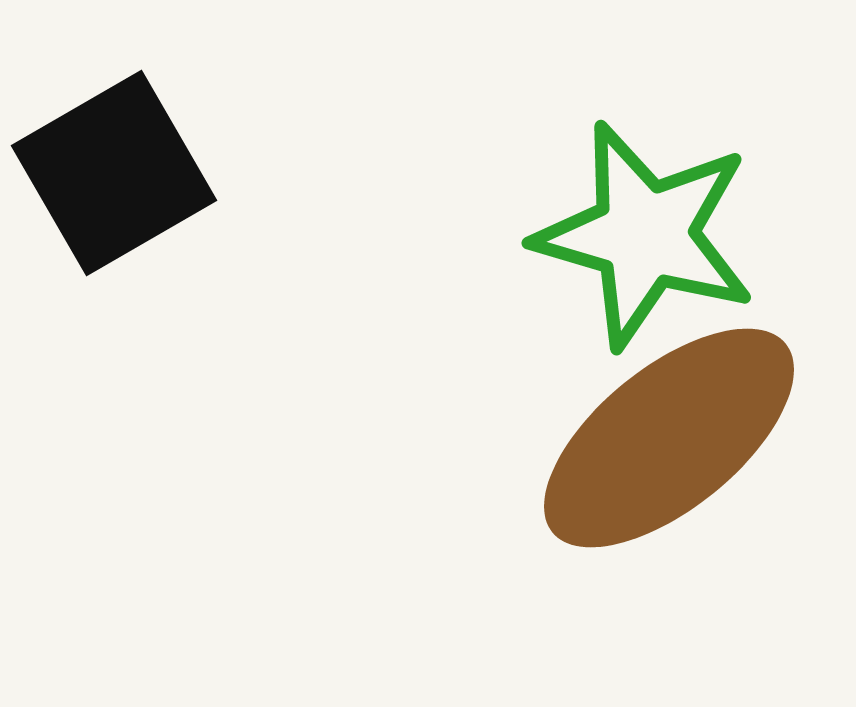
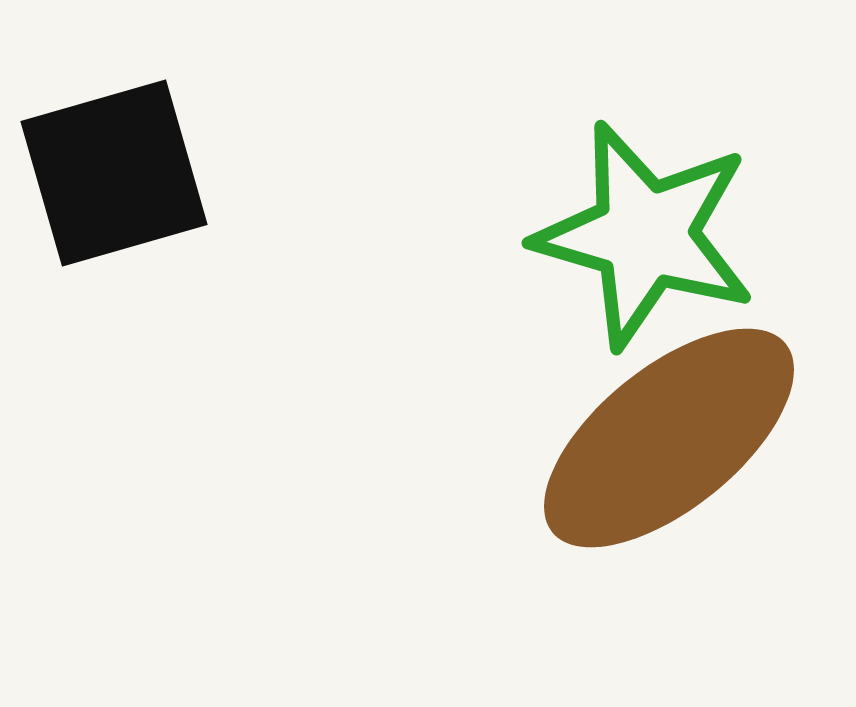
black square: rotated 14 degrees clockwise
